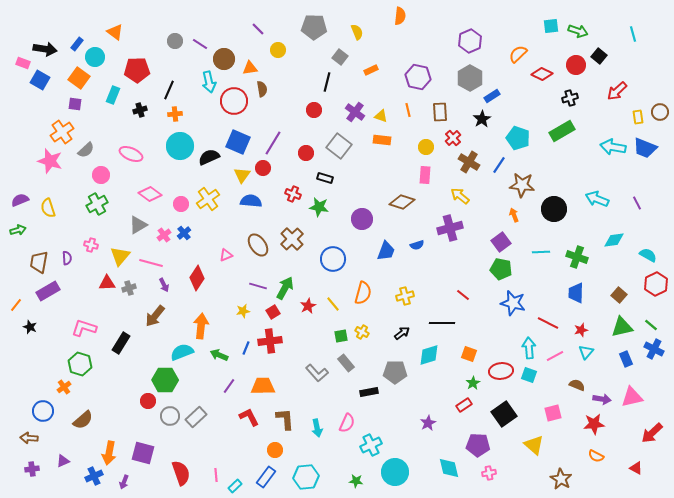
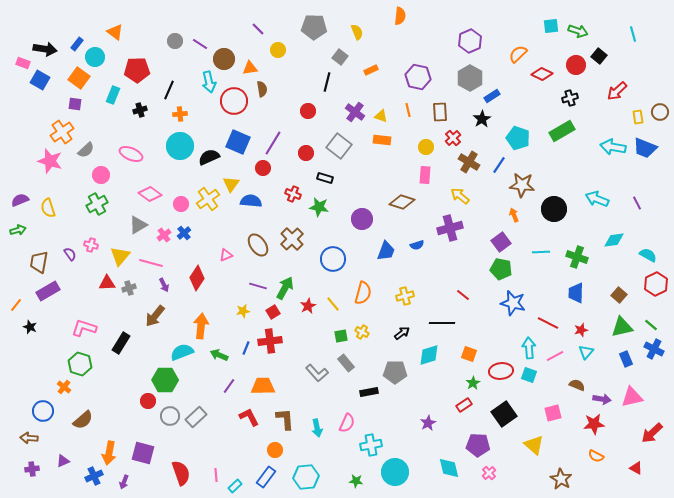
red circle at (314, 110): moved 6 px left, 1 px down
orange cross at (175, 114): moved 5 px right
yellow triangle at (242, 175): moved 11 px left, 9 px down
purple semicircle at (67, 258): moved 3 px right, 4 px up; rotated 32 degrees counterclockwise
orange cross at (64, 387): rotated 16 degrees counterclockwise
cyan cross at (371, 445): rotated 15 degrees clockwise
pink cross at (489, 473): rotated 32 degrees counterclockwise
